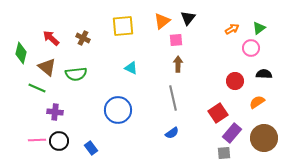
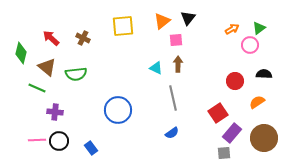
pink circle: moved 1 px left, 3 px up
cyan triangle: moved 25 px right
